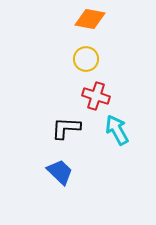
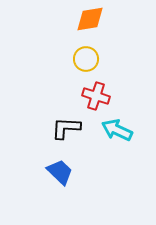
orange diamond: rotated 20 degrees counterclockwise
cyan arrow: rotated 36 degrees counterclockwise
